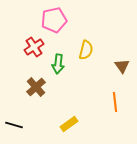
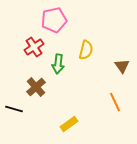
orange line: rotated 18 degrees counterclockwise
black line: moved 16 px up
